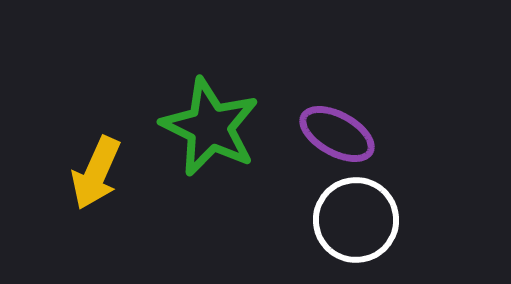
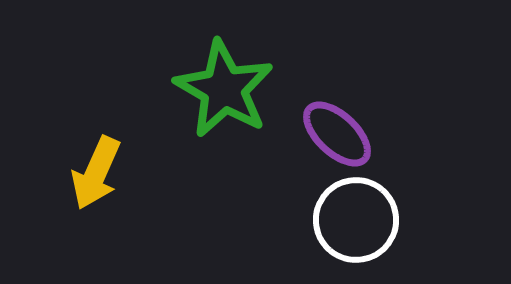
green star: moved 14 px right, 38 px up; rotated 4 degrees clockwise
purple ellipse: rotated 14 degrees clockwise
